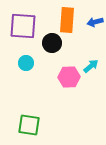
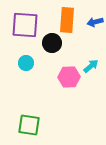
purple square: moved 2 px right, 1 px up
